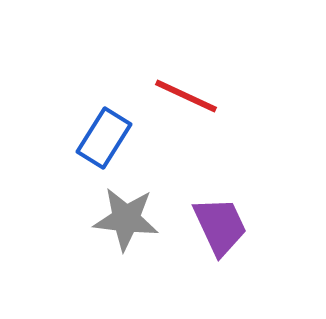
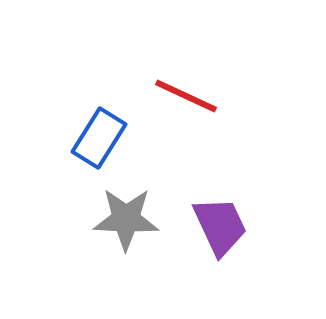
blue rectangle: moved 5 px left
gray star: rotated 4 degrees counterclockwise
